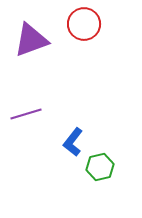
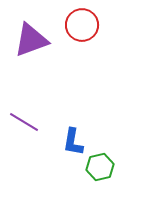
red circle: moved 2 px left, 1 px down
purple line: moved 2 px left, 8 px down; rotated 48 degrees clockwise
blue L-shape: rotated 28 degrees counterclockwise
